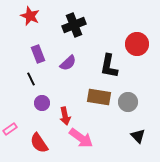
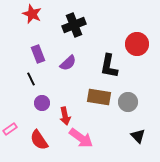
red star: moved 2 px right, 2 px up
red semicircle: moved 3 px up
